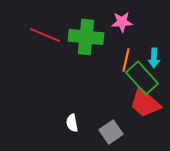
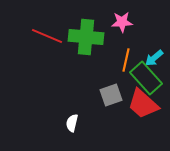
red line: moved 2 px right, 1 px down
cyan arrow: rotated 48 degrees clockwise
green rectangle: moved 4 px right
red trapezoid: moved 2 px left, 1 px down
white semicircle: rotated 24 degrees clockwise
gray square: moved 37 px up; rotated 15 degrees clockwise
